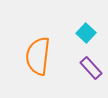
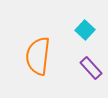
cyan square: moved 1 px left, 3 px up
